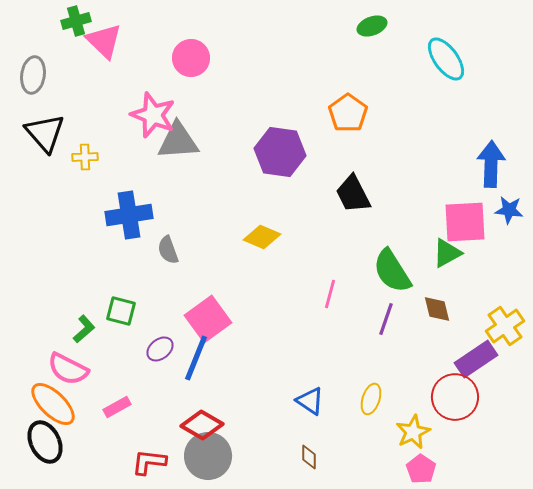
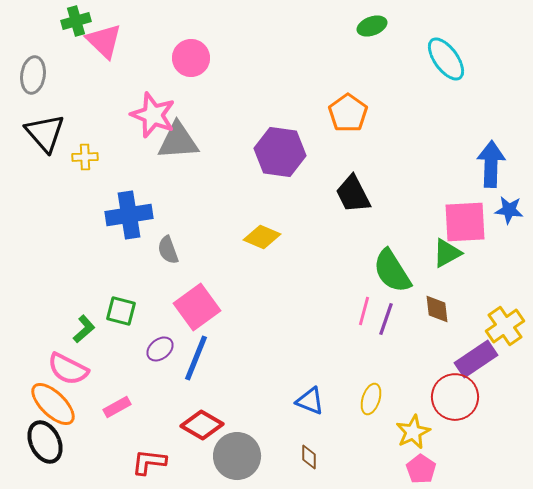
pink line at (330, 294): moved 34 px right, 17 px down
brown diamond at (437, 309): rotated 8 degrees clockwise
pink square at (208, 319): moved 11 px left, 12 px up
blue triangle at (310, 401): rotated 12 degrees counterclockwise
gray circle at (208, 456): moved 29 px right
